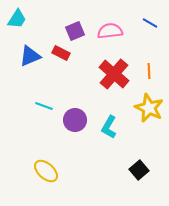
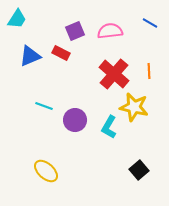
yellow star: moved 15 px left, 1 px up; rotated 12 degrees counterclockwise
